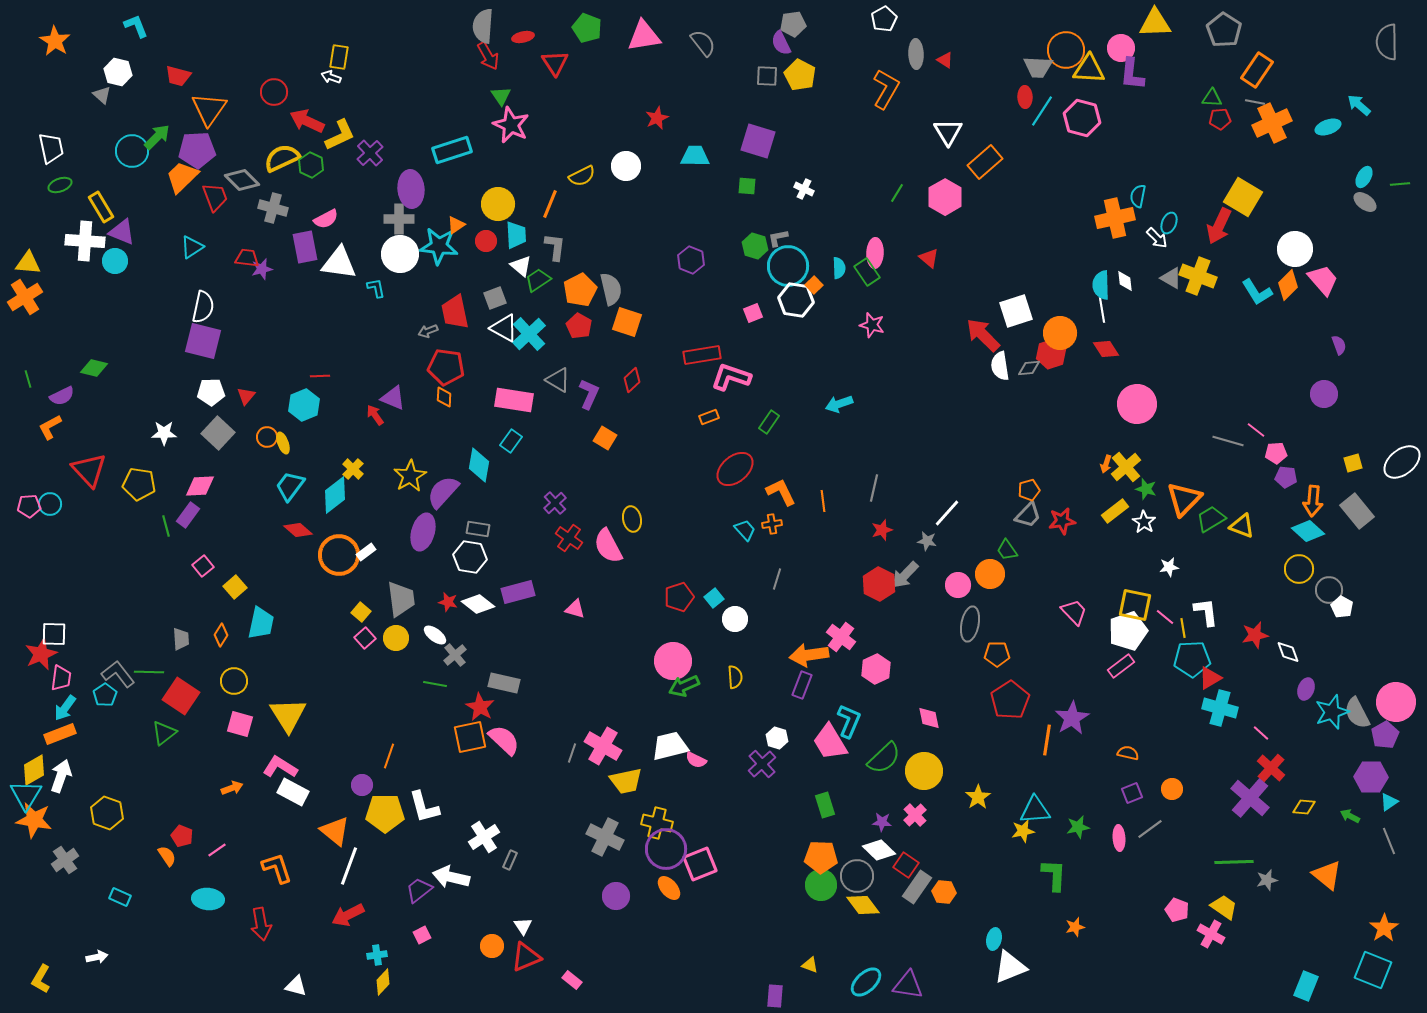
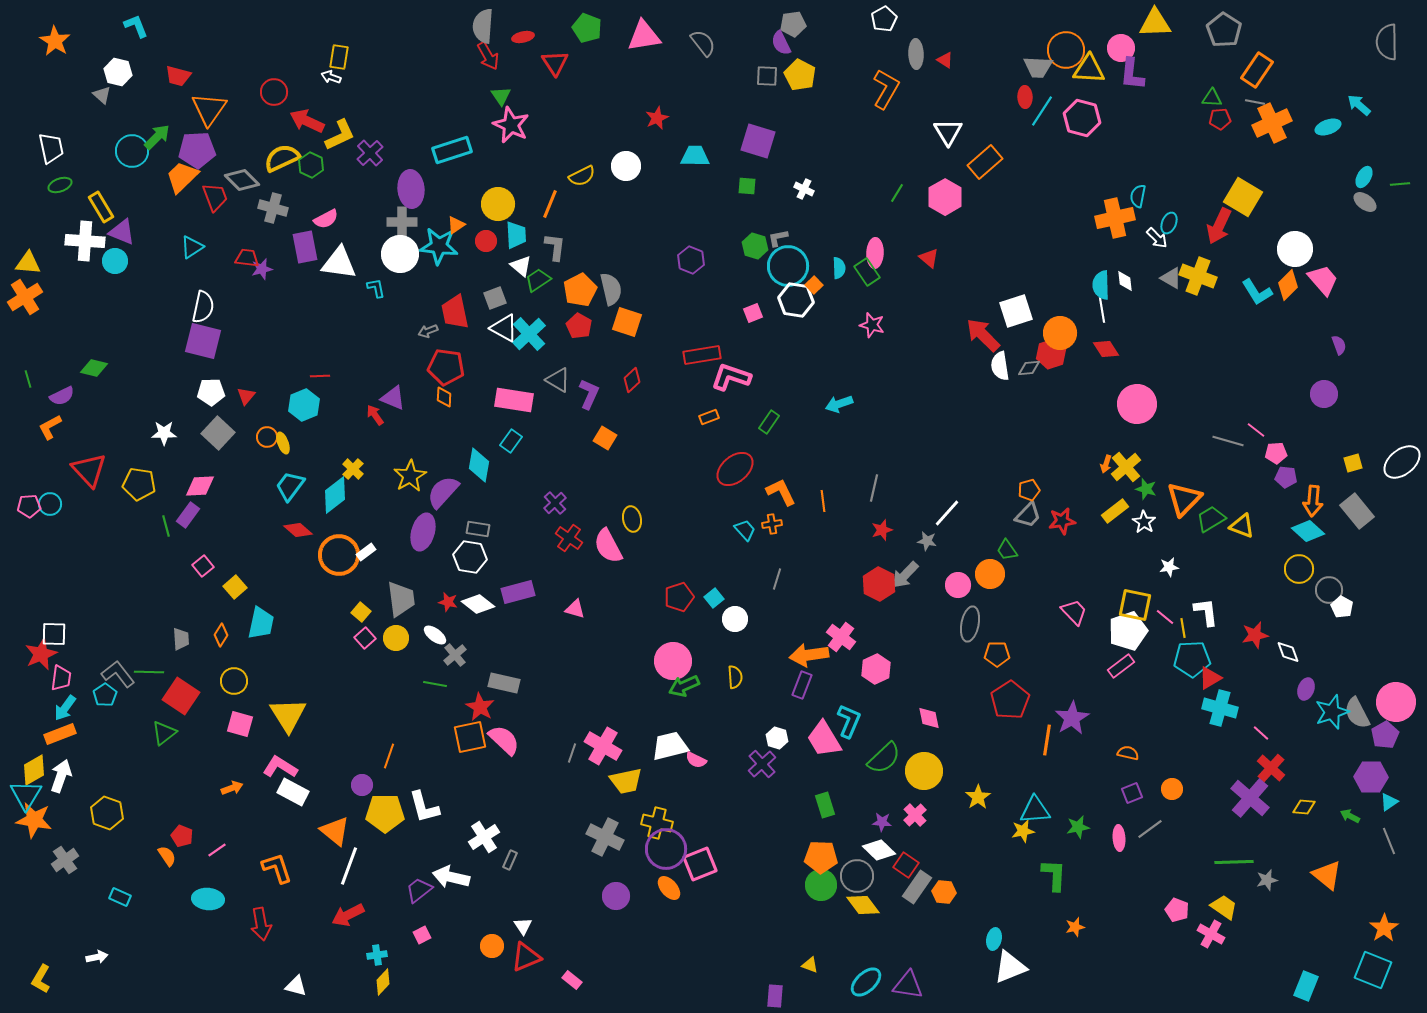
gray cross at (399, 219): moved 3 px right, 3 px down
pink trapezoid at (830, 742): moved 6 px left, 3 px up
